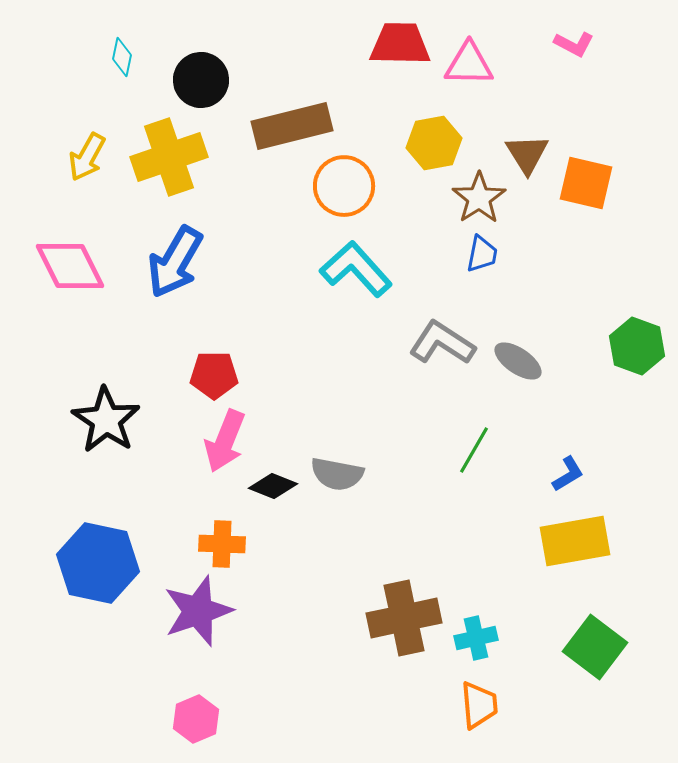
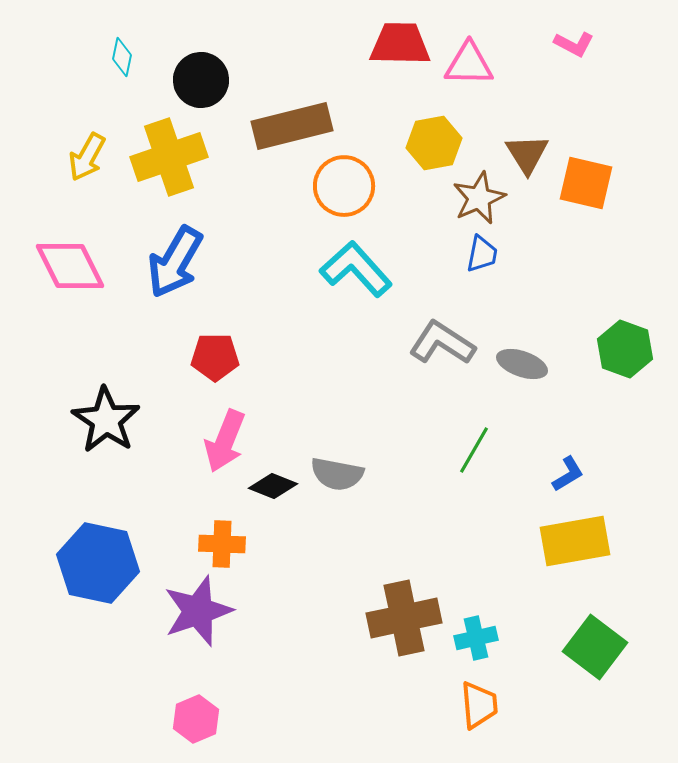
brown star: rotated 10 degrees clockwise
green hexagon: moved 12 px left, 3 px down
gray ellipse: moved 4 px right, 3 px down; rotated 15 degrees counterclockwise
red pentagon: moved 1 px right, 18 px up
